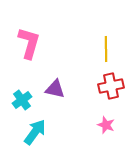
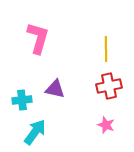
pink L-shape: moved 9 px right, 5 px up
red cross: moved 2 px left
cyan cross: rotated 30 degrees clockwise
